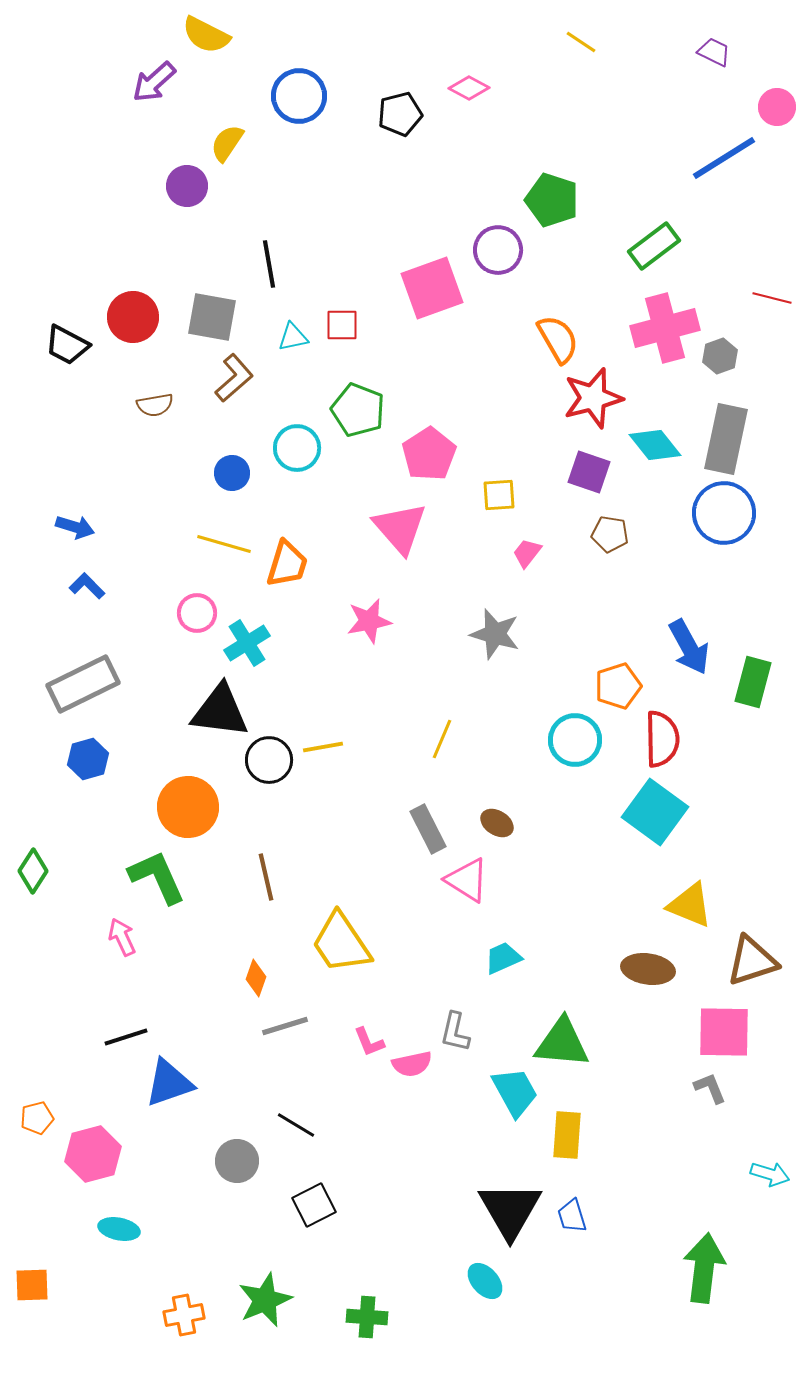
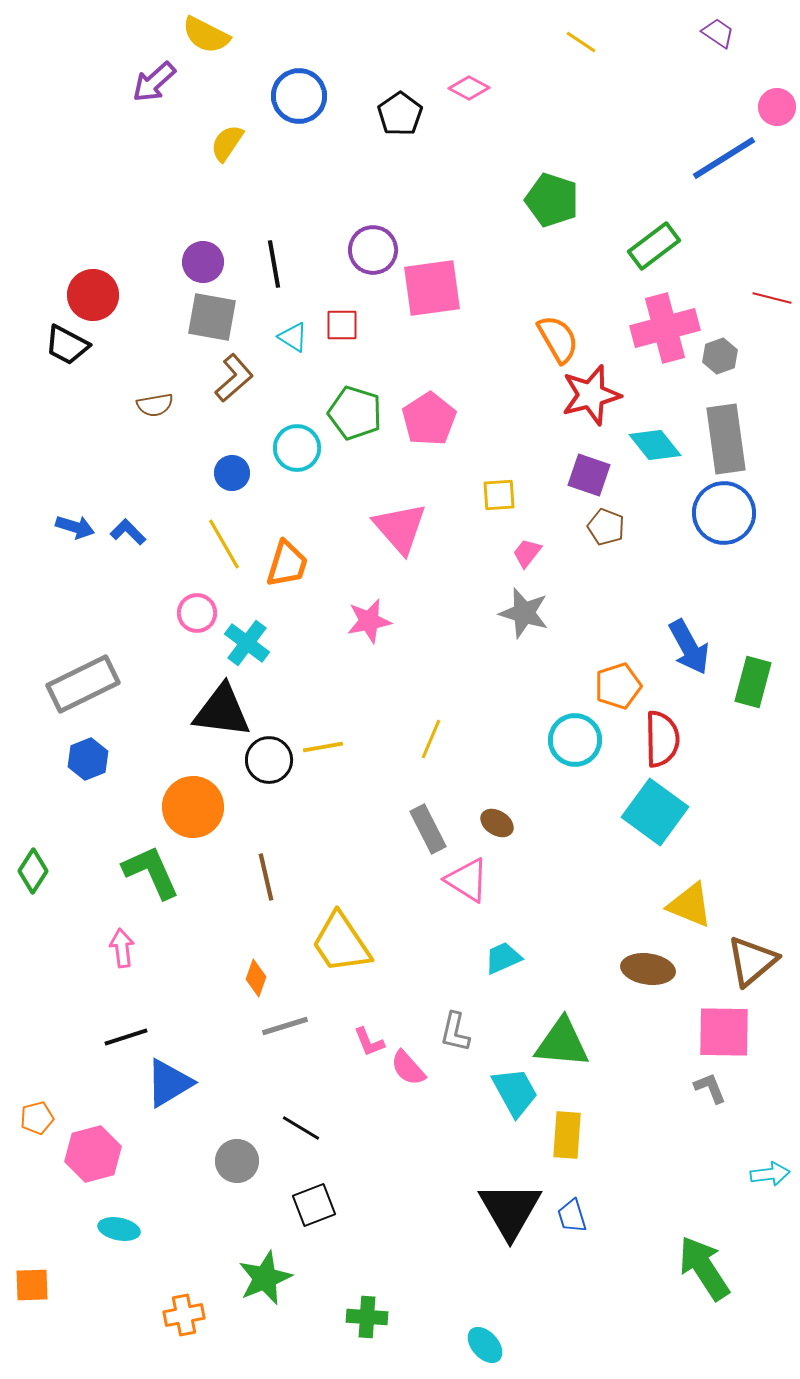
purple trapezoid at (714, 52): moved 4 px right, 19 px up; rotated 8 degrees clockwise
black pentagon at (400, 114): rotated 21 degrees counterclockwise
purple circle at (187, 186): moved 16 px right, 76 px down
purple circle at (498, 250): moved 125 px left
black line at (269, 264): moved 5 px right
pink square at (432, 288): rotated 12 degrees clockwise
red circle at (133, 317): moved 40 px left, 22 px up
cyan triangle at (293, 337): rotated 44 degrees clockwise
red star at (593, 398): moved 2 px left, 3 px up
green pentagon at (358, 410): moved 3 px left, 3 px down; rotated 4 degrees counterclockwise
gray rectangle at (726, 439): rotated 20 degrees counterclockwise
pink pentagon at (429, 454): moved 35 px up
purple square at (589, 472): moved 3 px down
brown pentagon at (610, 534): moved 4 px left, 7 px up; rotated 12 degrees clockwise
yellow line at (224, 544): rotated 44 degrees clockwise
blue L-shape at (87, 586): moved 41 px right, 54 px up
gray star at (495, 634): moved 29 px right, 21 px up
cyan cross at (247, 643): rotated 21 degrees counterclockwise
black triangle at (220, 711): moved 2 px right
yellow line at (442, 739): moved 11 px left
blue hexagon at (88, 759): rotated 6 degrees counterclockwise
orange circle at (188, 807): moved 5 px right
green L-shape at (157, 877): moved 6 px left, 5 px up
pink arrow at (122, 937): moved 11 px down; rotated 18 degrees clockwise
brown triangle at (752, 961): rotated 22 degrees counterclockwise
pink semicircle at (412, 1064): moved 4 px left, 4 px down; rotated 60 degrees clockwise
blue triangle at (169, 1083): rotated 12 degrees counterclockwise
black line at (296, 1125): moved 5 px right, 3 px down
cyan arrow at (770, 1174): rotated 24 degrees counterclockwise
black square at (314, 1205): rotated 6 degrees clockwise
green arrow at (704, 1268): rotated 40 degrees counterclockwise
cyan ellipse at (485, 1281): moved 64 px down
green star at (265, 1300): moved 22 px up
